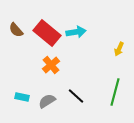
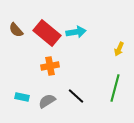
orange cross: moved 1 px left, 1 px down; rotated 30 degrees clockwise
green line: moved 4 px up
